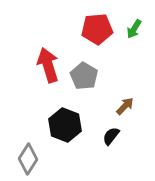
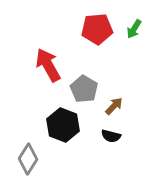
red arrow: rotated 12 degrees counterclockwise
gray pentagon: moved 13 px down
brown arrow: moved 11 px left
black hexagon: moved 2 px left
black semicircle: rotated 114 degrees counterclockwise
